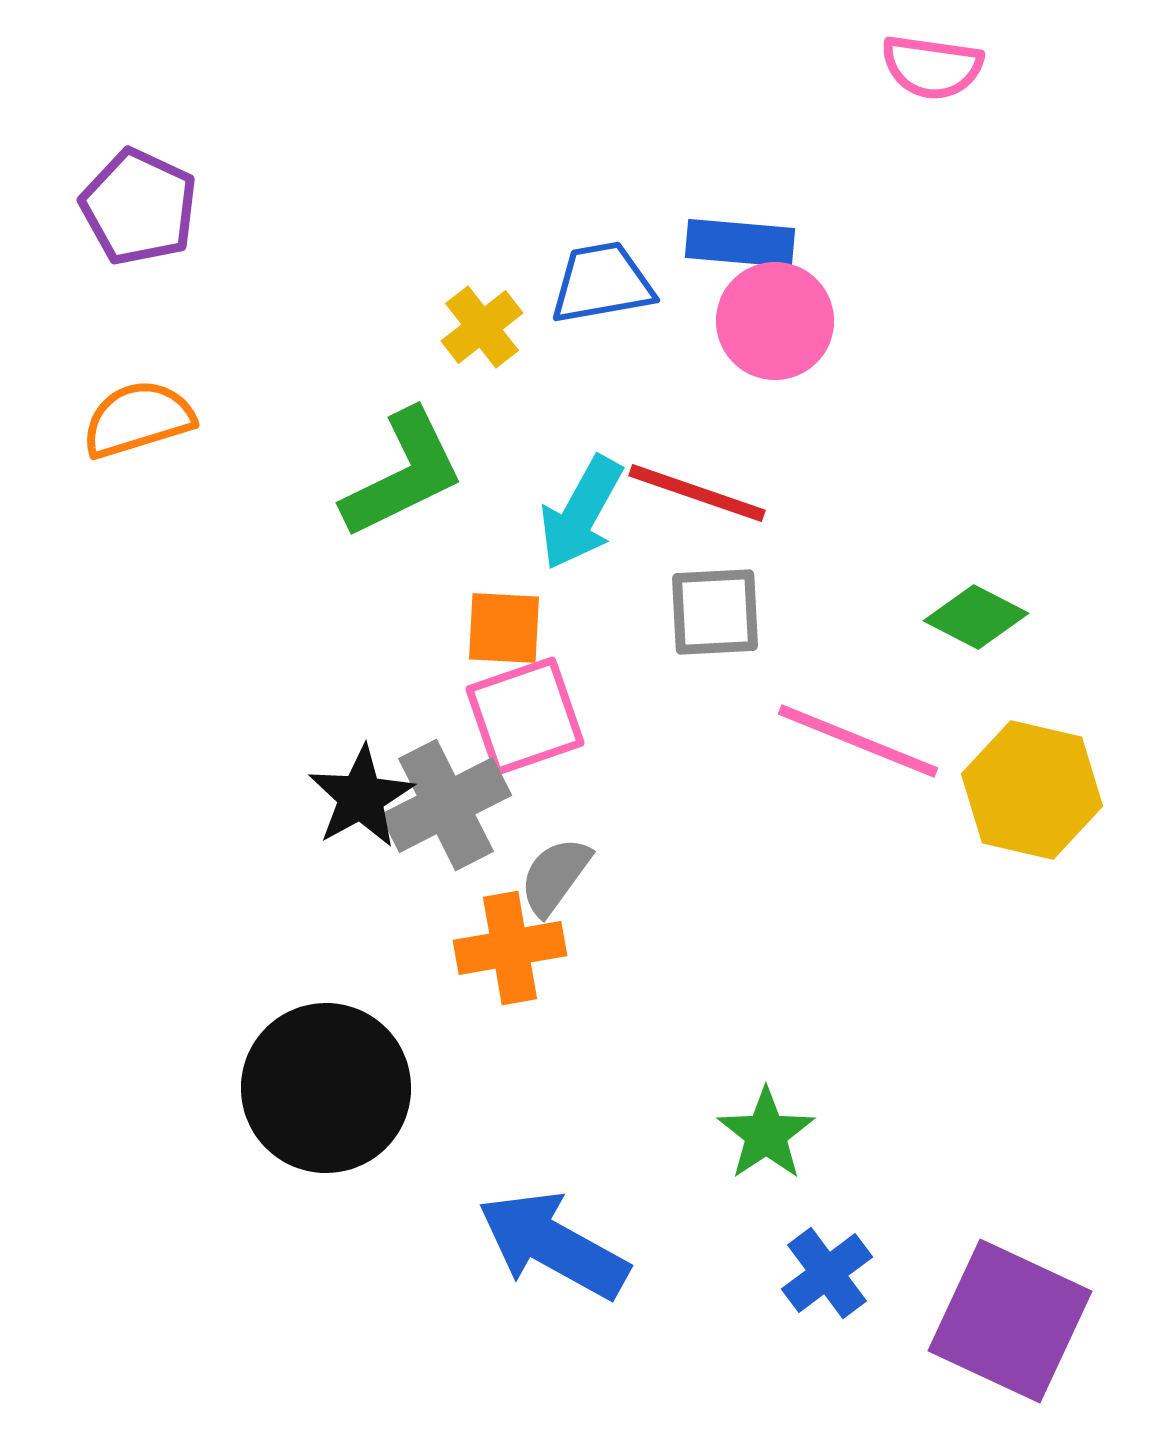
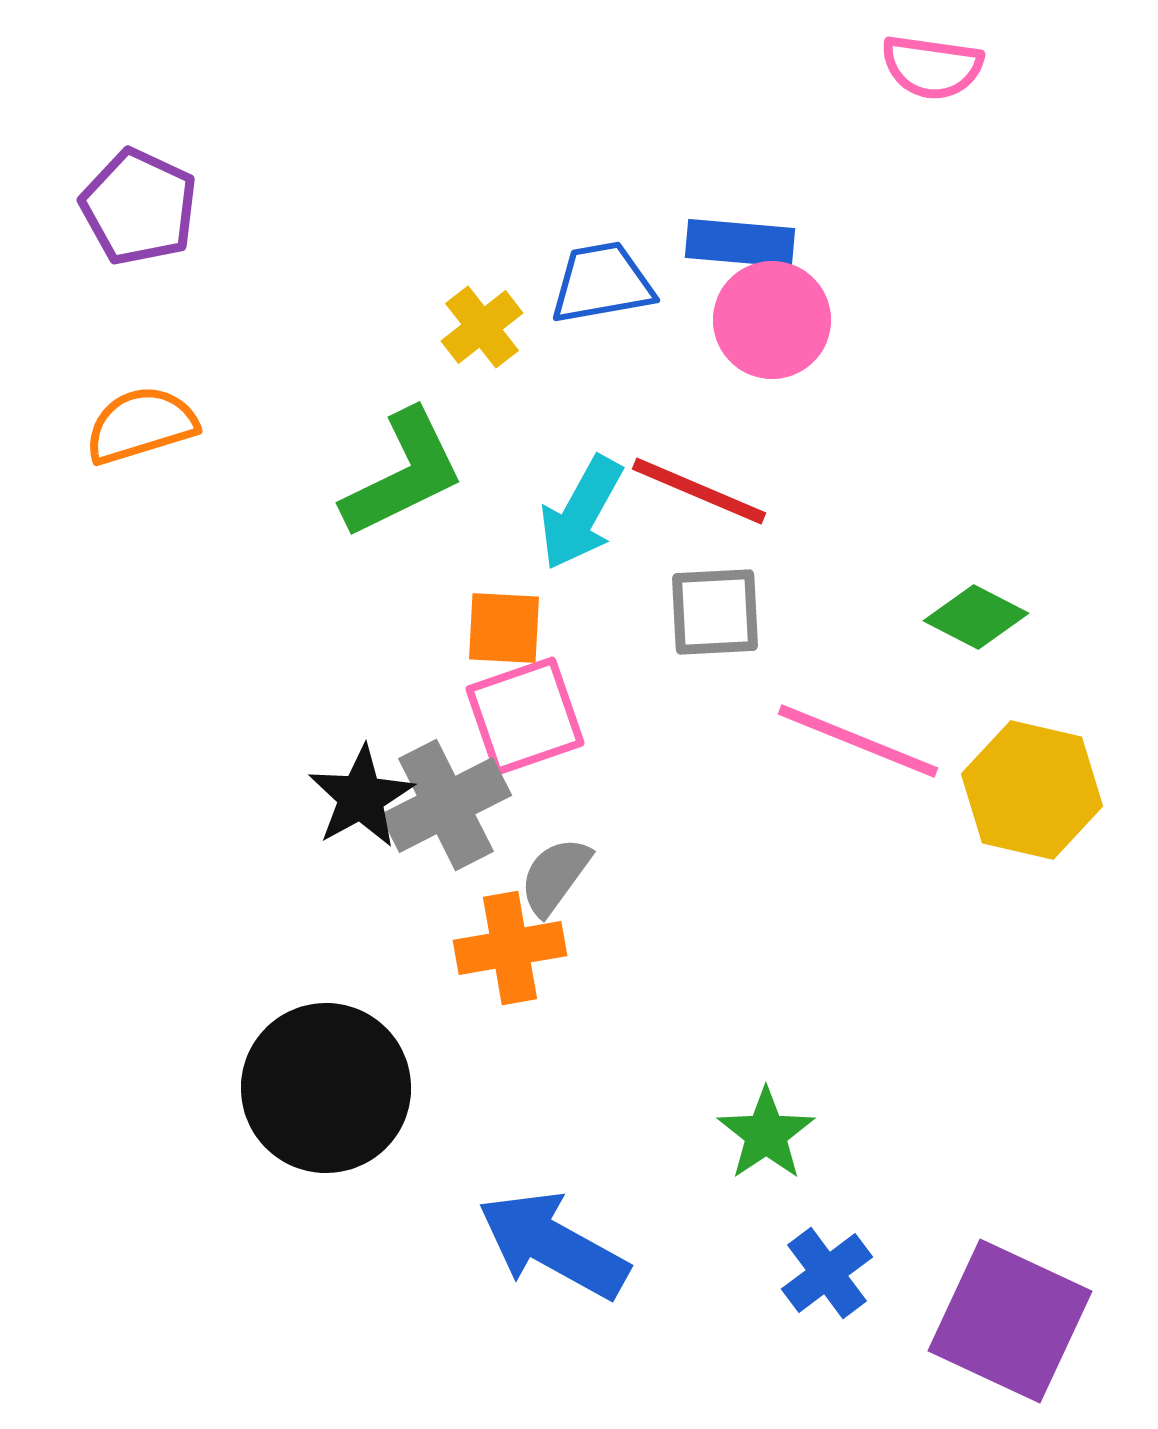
pink circle: moved 3 px left, 1 px up
orange semicircle: moved 3 px right, 6 px down
red line: moved 2 px right, 2 px up; rotated 4 degrees clockwise
